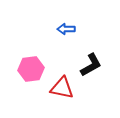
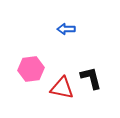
black L-shape: moved 13 px down; rotated 75 degrees counterclockwise
